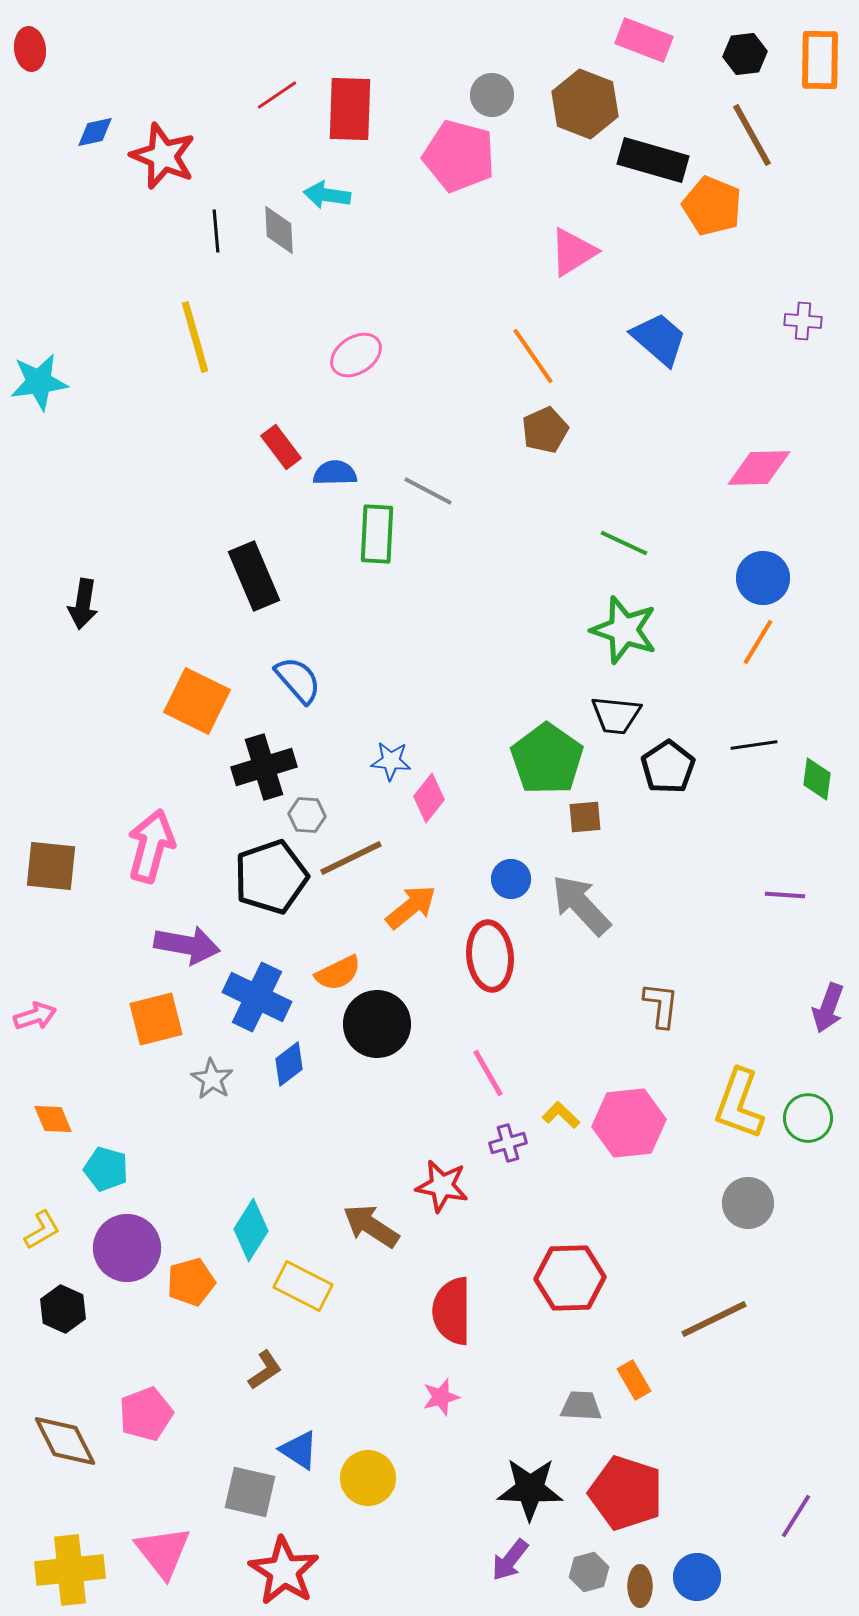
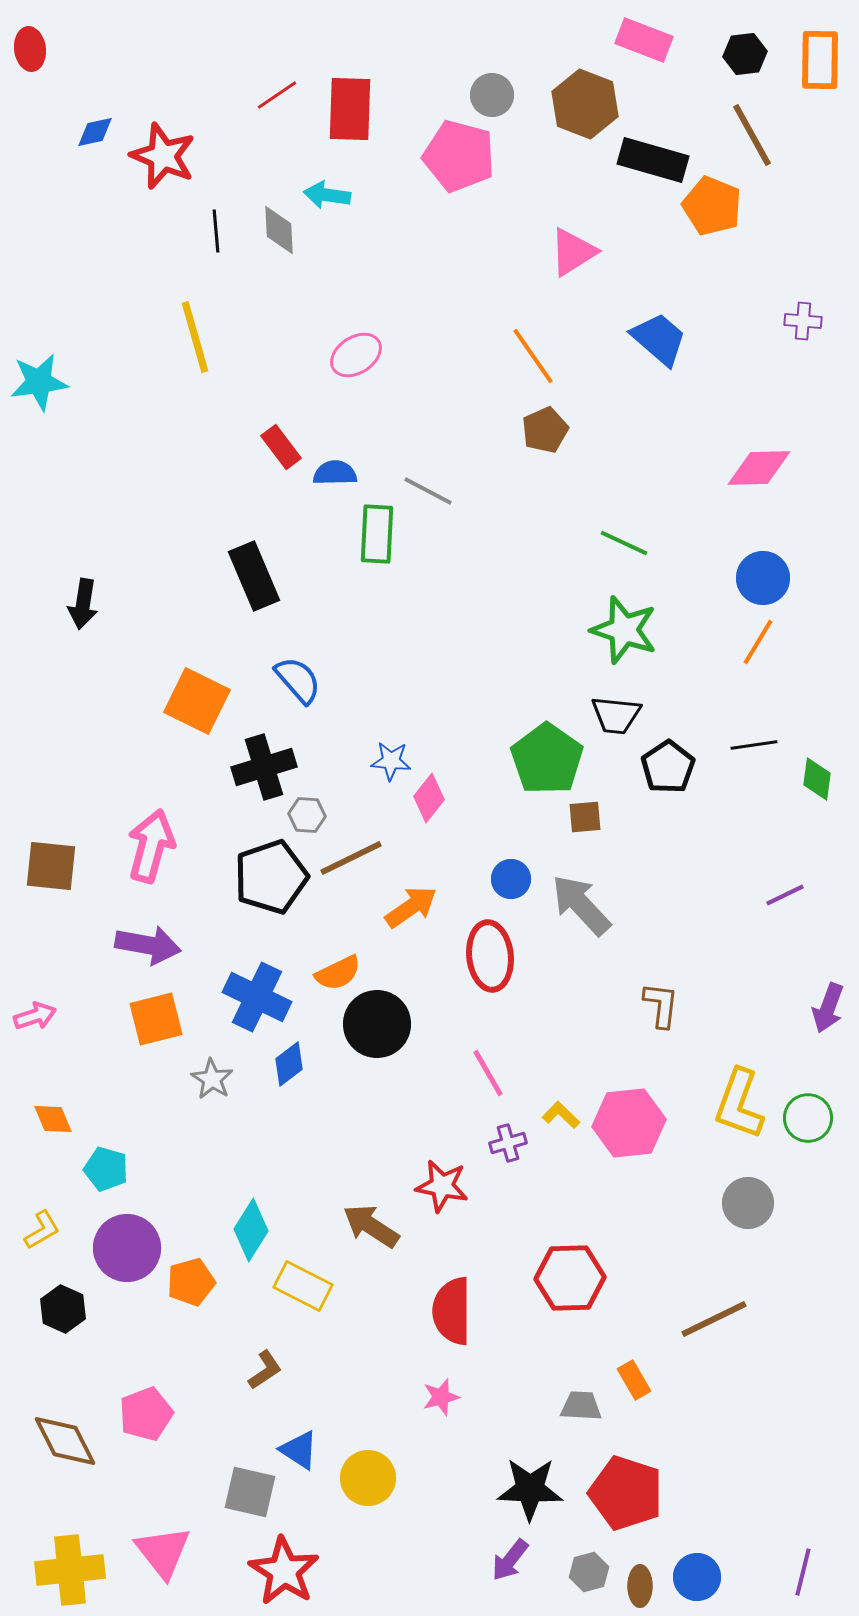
purple line at (785, 895): rotated 30 degrees counterclockwise
orange arrow at (411, 907): rotated 4 degrees clockwise
purple arrow at (187, 945): moved 39 px left
purple line at (796, 1516): moved 7 px right, 56 px down; rotated 18 degrees counterclockwise
